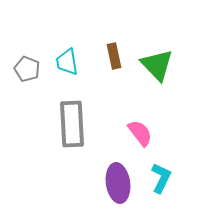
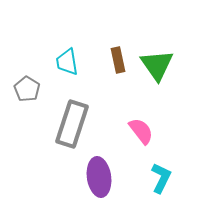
brown rectangle: moved 4 px right, 4 px down
green triangle: rotated 9 degrees clockwise
gray pentagon: moved 20 px down; rotated 10 degrees clockwise
gray rectangle: rotated 21 degrees clockwise
pink semicircle: moved 1 px right, 2 px up
purple ellipse: moved 19 px left, 6 px up
